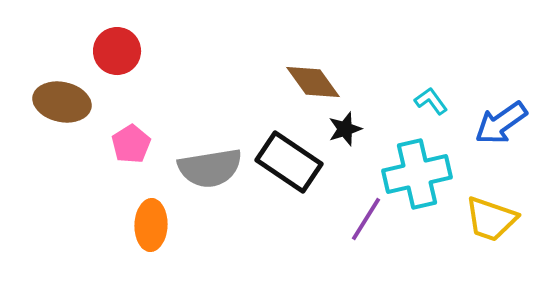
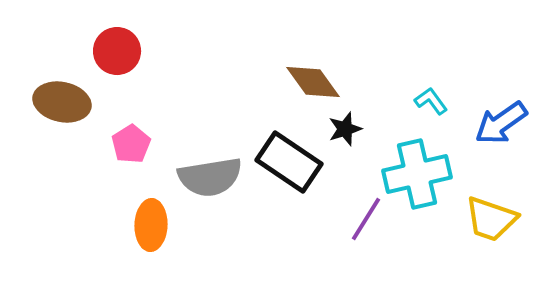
gray semicircle: moved 9 px down
